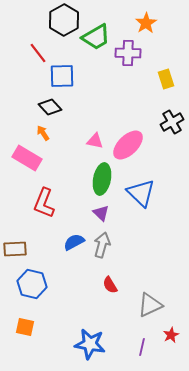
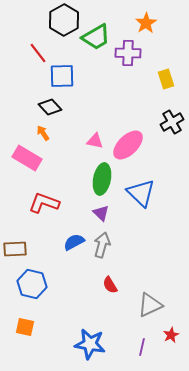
red L-shape: rotated 88 degrees clockwise
